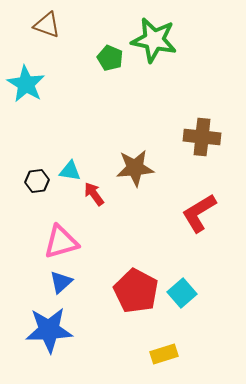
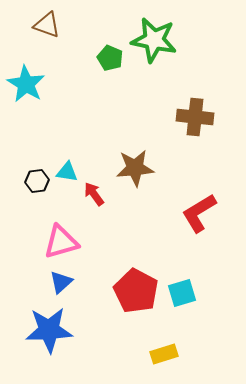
brown cross: moved 7 px left, 20 px up
cyan triangle: moved 3 px left, 1 px down
cyan square: rotated 24 degrees clockwise
